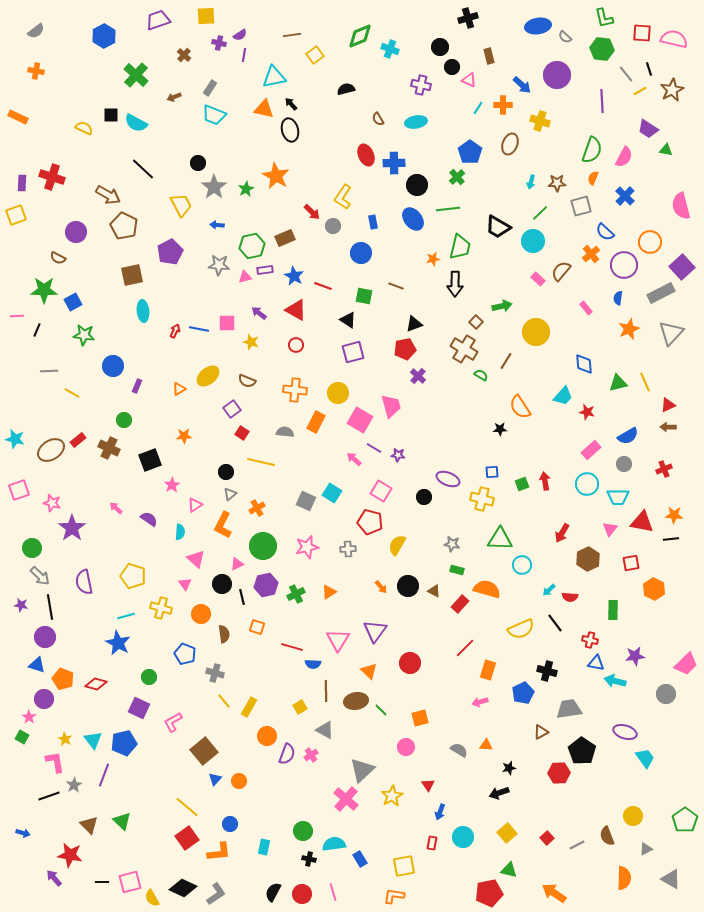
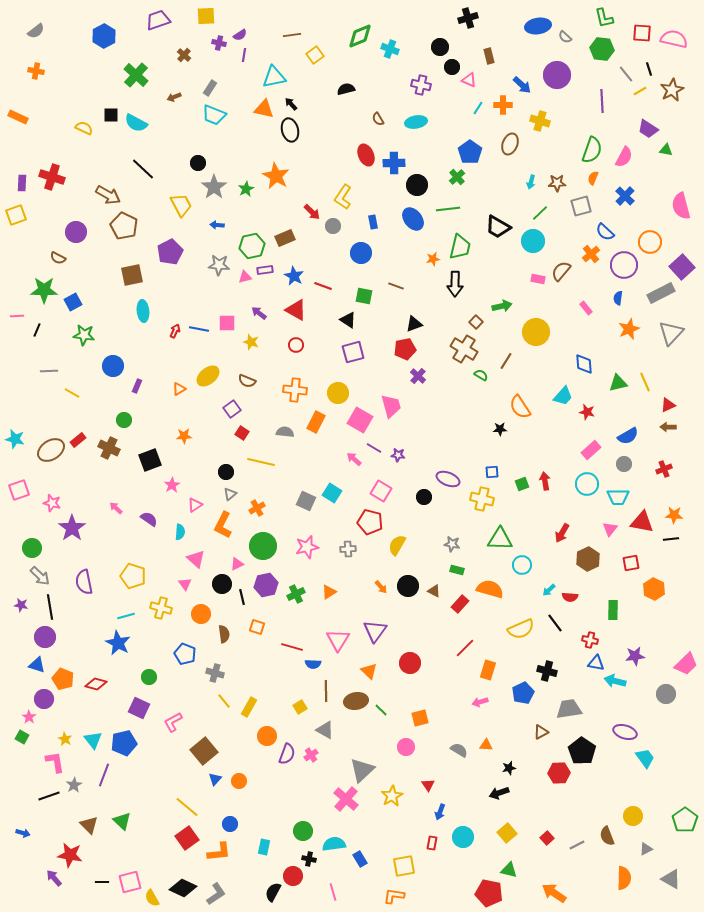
pink rectangle at (538, 279): rotated 32 degrees counterclockwise
orange semicircle at (487, 589): moved 3 px right
red pentagon at (489, 893): rotated 24 degrees clockwise
red circle at (302, 894): moved 9 px left, 18 px up
